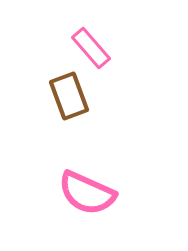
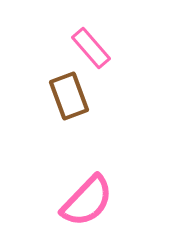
pink semicircle: moved 8 px down; rotated 70 degrees counterclockwise
